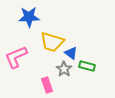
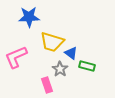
gray star: moved 4 px left
